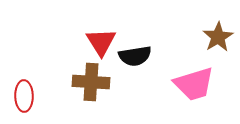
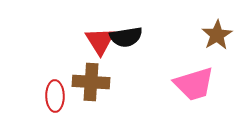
brown star: moved 1 px left, 2 px up
red triangle: moved 1 px left, 1 px up
black semicircle: moved 9 px left, 19 px up
red ellipse: moved 31 px right
